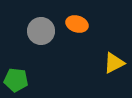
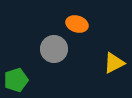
gray circle: moved 13 px right, 18 px down
green pentagon: rotated 25 degrees counterclockwise
